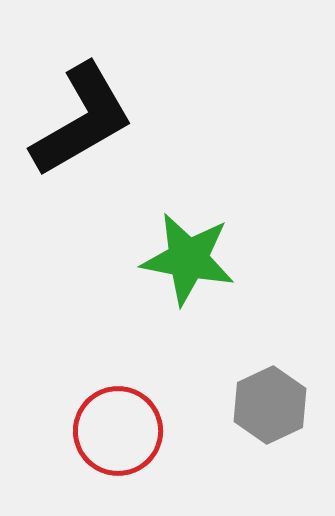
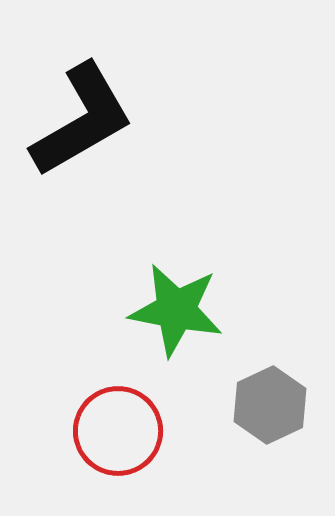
green star: moved 12 px left, 51 px down
